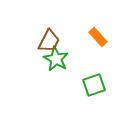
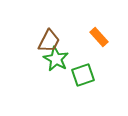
orange rectangle: moved 1 px right
green square: moved 11 px left, 10 px up
